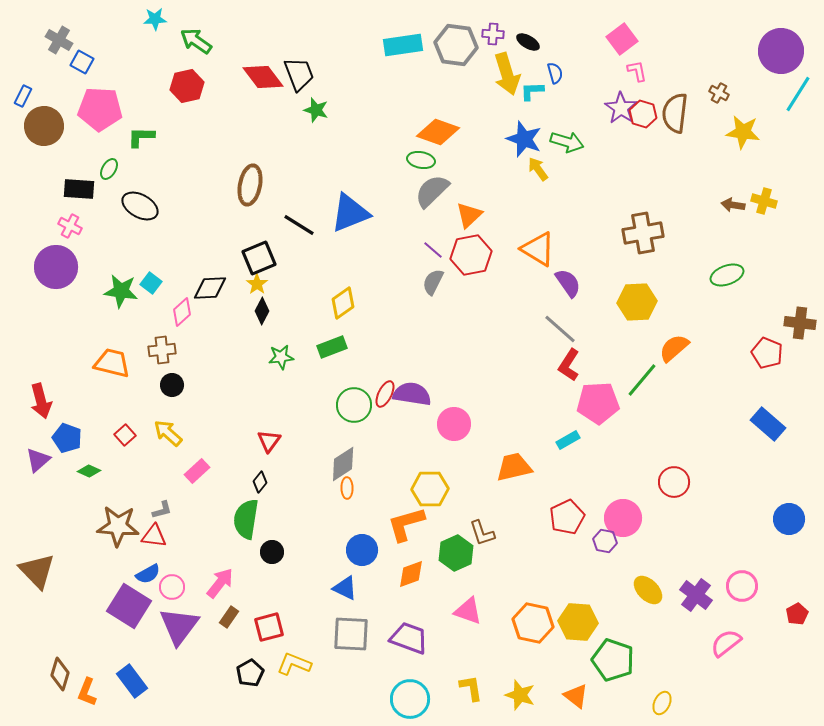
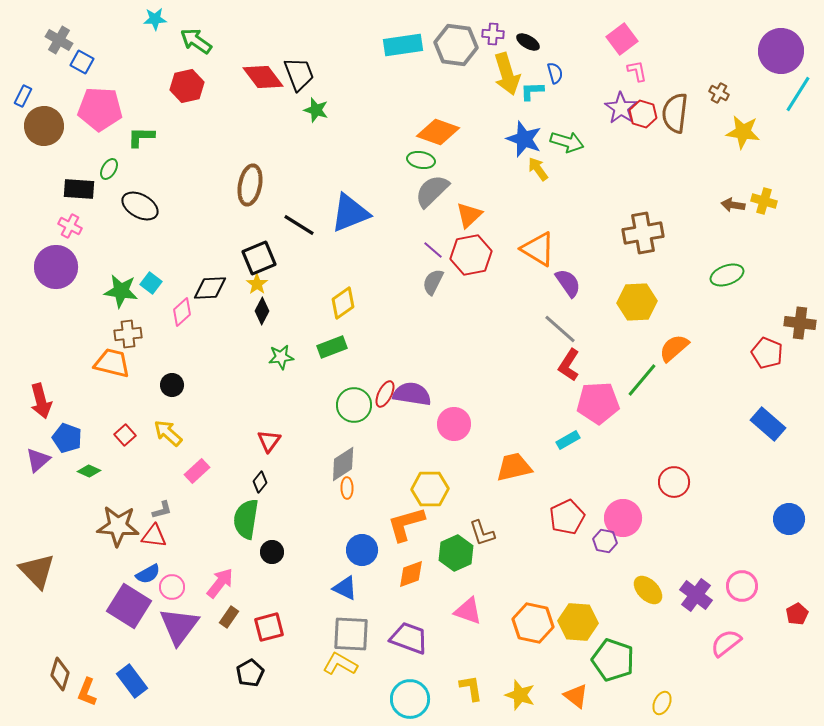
brown cross at (162, 350): moved 34 px left, 16 px up
yellow L-shape at (294, 664): moved 46 px right; rotated 8 degrees clockwise
